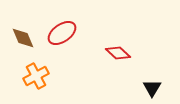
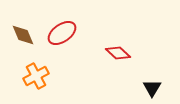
brown diamond: moved 3 px up
